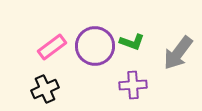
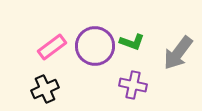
purple cross: rotated 16 degrees clockwise
